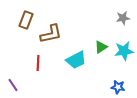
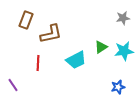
blue star: rotated 24 degrees counterclockwise
